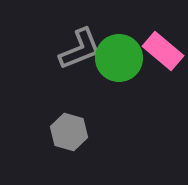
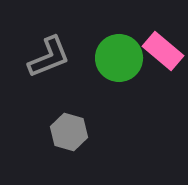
gray L-shape: moved 31 px left, 8 px down
